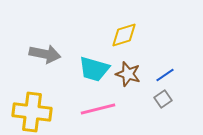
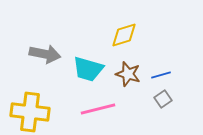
cyan trapezoid: moved 6 px left
blue line: moved 4 px left; rotated 18 degrees clockwise
yellow cross: moved 2 px left
